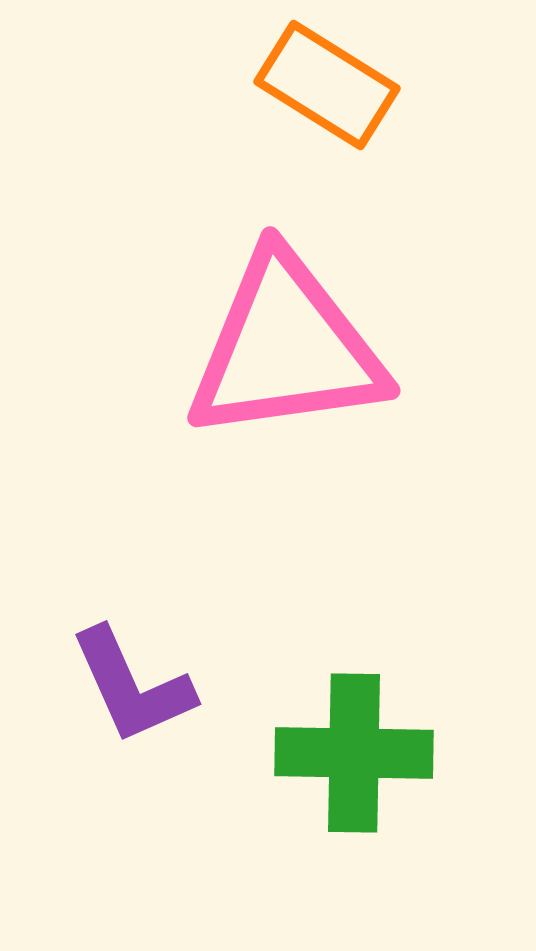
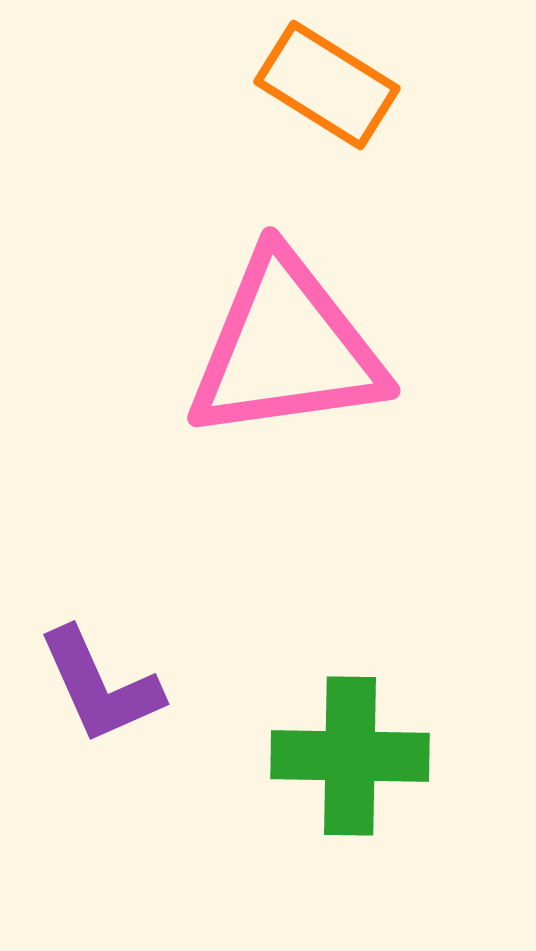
purple L-shape: moved 32 px left
green cross: moved 4 px left, 3 px down
